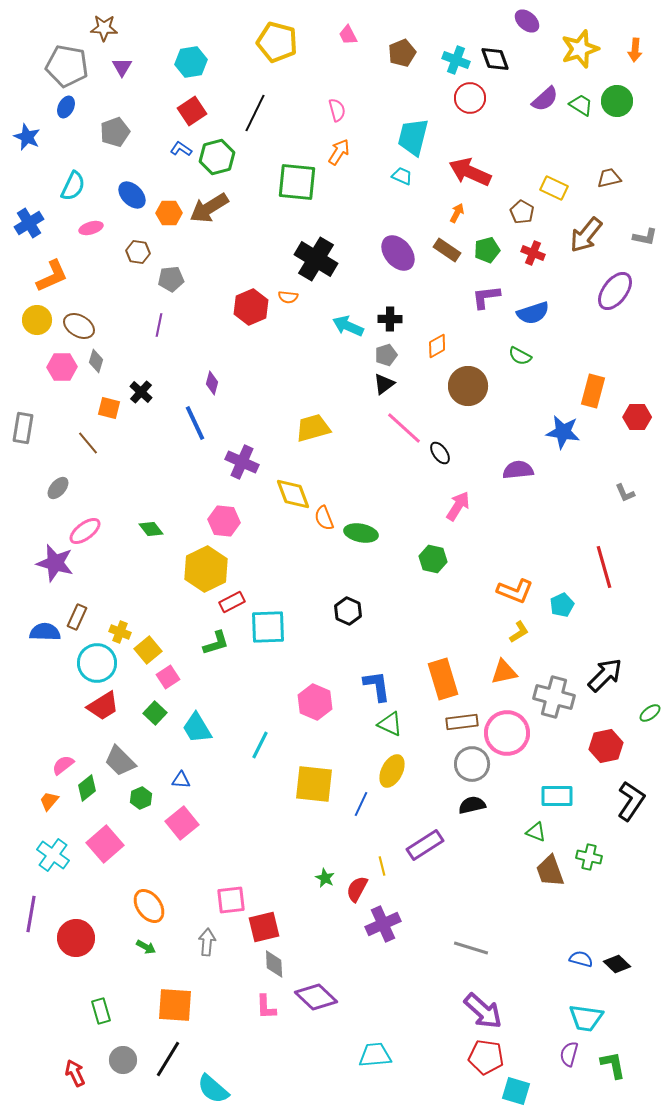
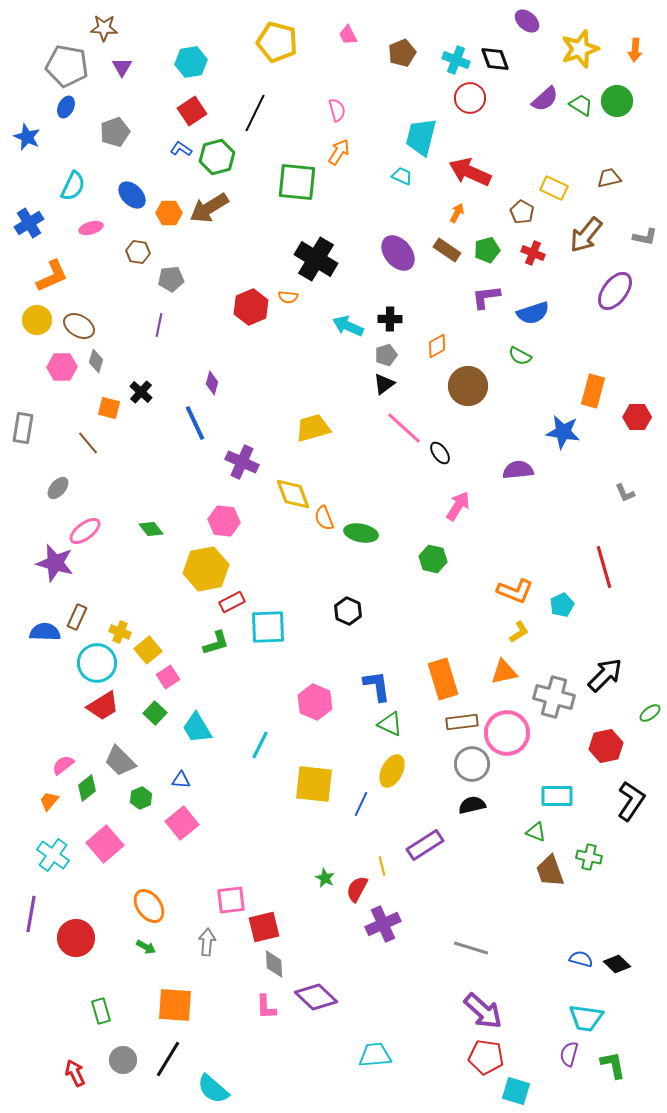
cyan trapezoid at (413, 137): moved 8 px right
yellow hexagon at (206, 569): rotated 15 degrees clockwise
